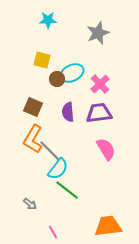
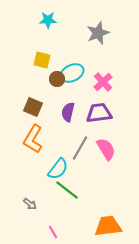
pink cross: moved 3 px right, 2 px up
purple semicircle: rotated 18 degrees clockwise
gray line: moved 30 px right, 3 px up; rotated 75 degrees clockwise
